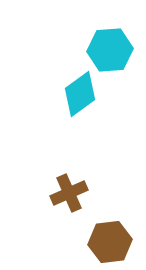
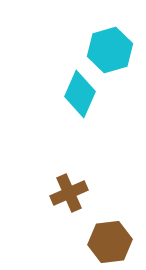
cyan hexagon: rotated 12 degrees counterclockwise
cyan diamond: rotated 30 degrees counterclockwise
